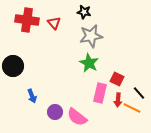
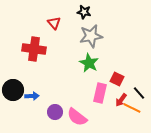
red cross: moved 7 px right, 29 px down
black circle: moved 24 px down
blue arrow: rotated 72 degrees counterclockwise
red arrow: moved 3 px right; rotated 32 degrees clockwise
